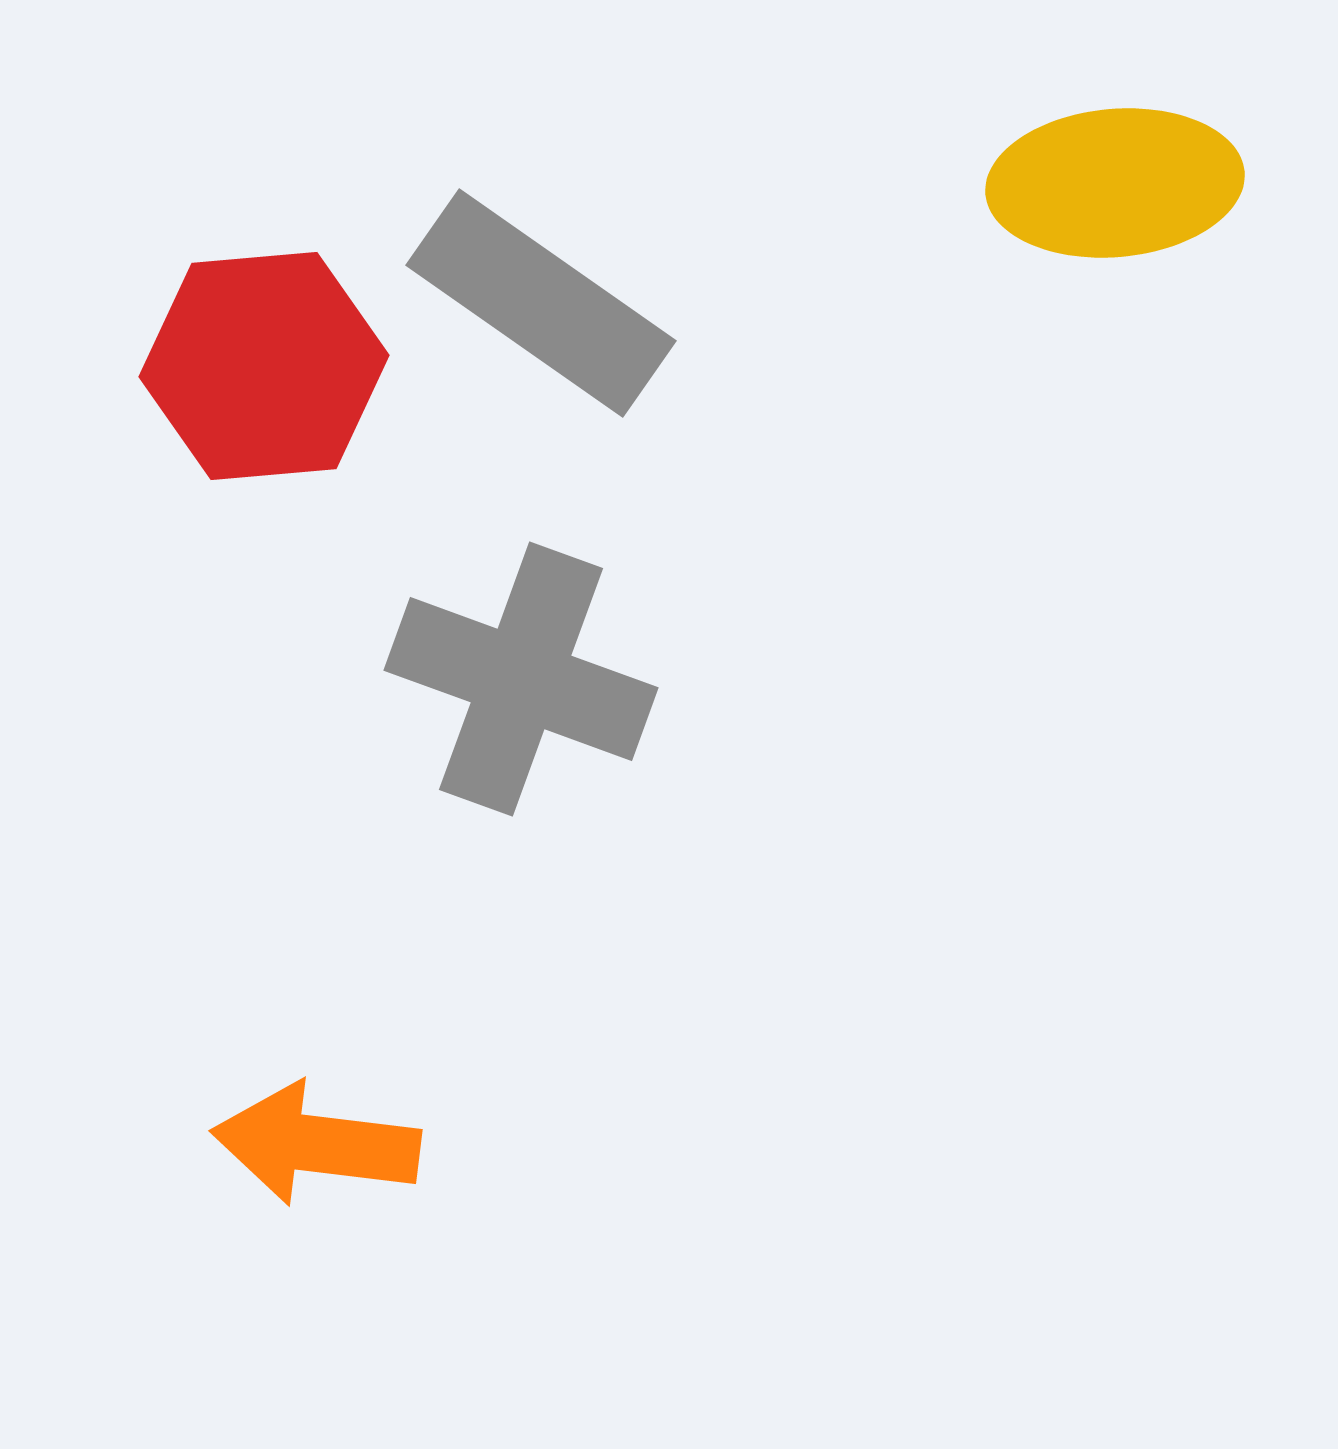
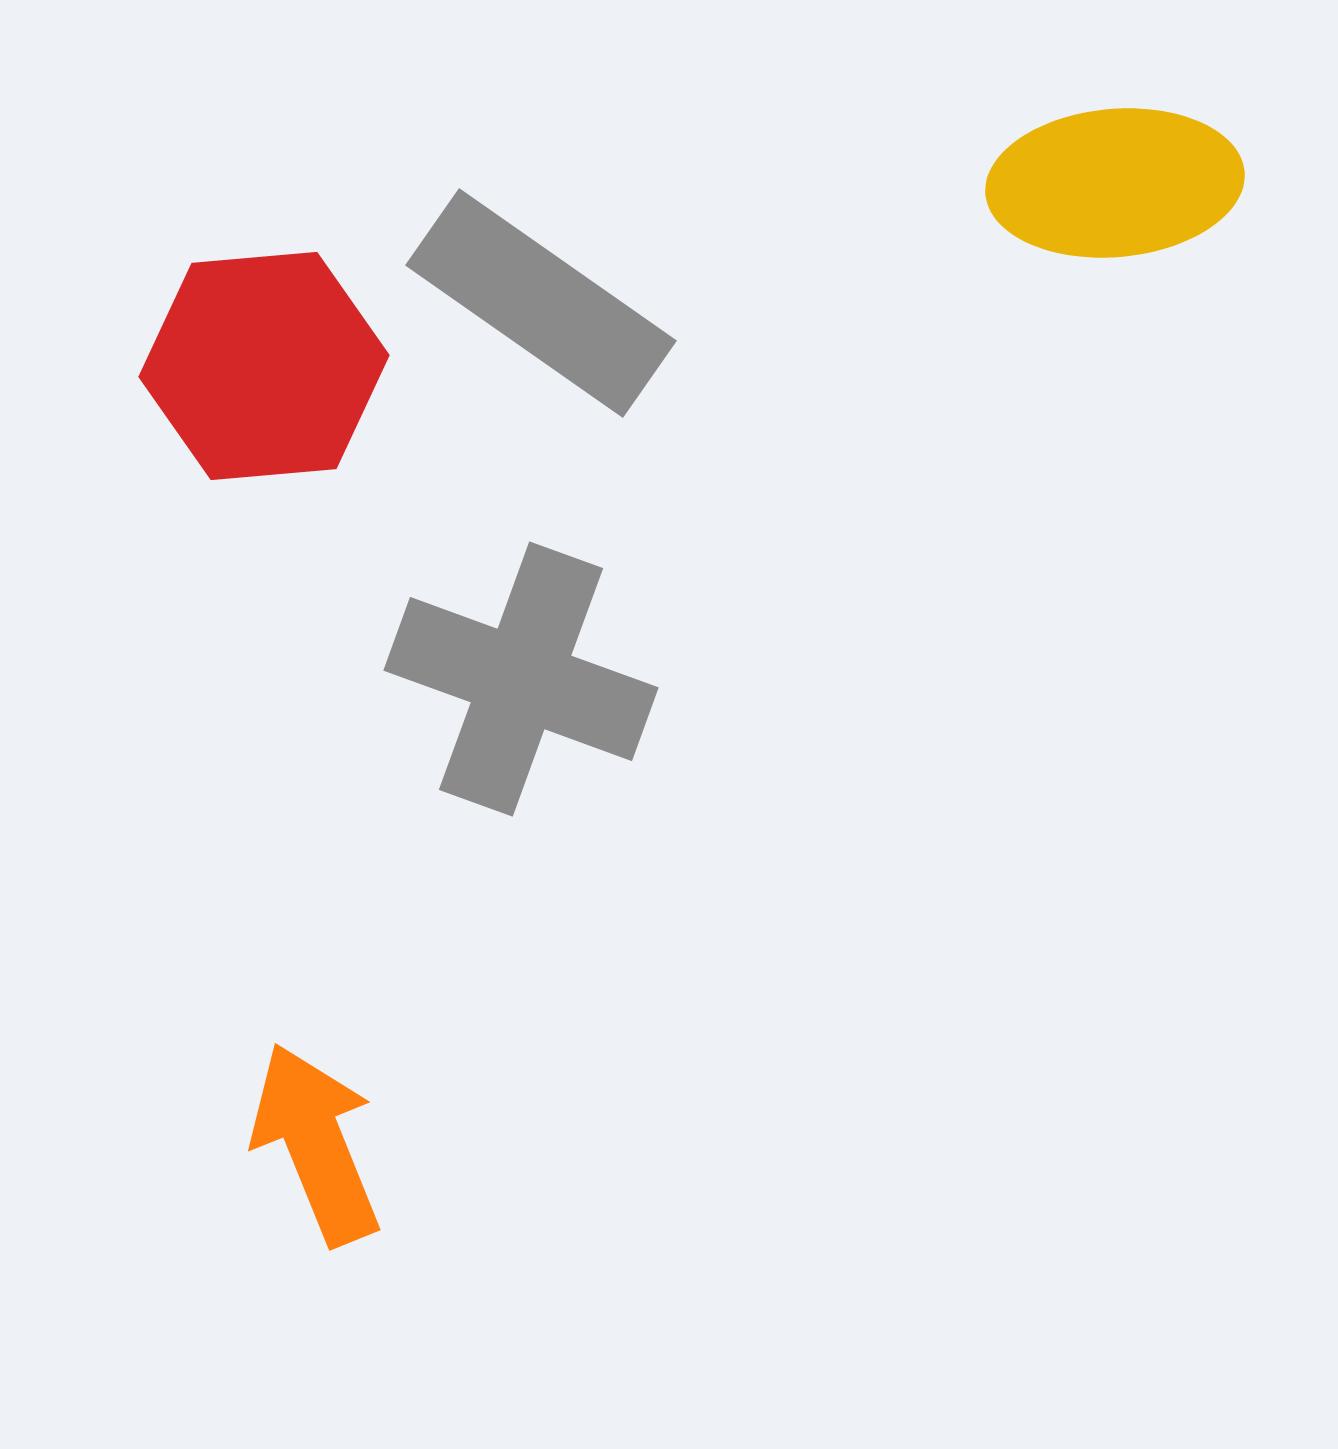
orange arrow: rotated 61 degrees clockwise
